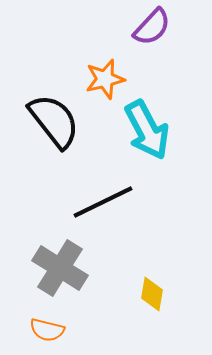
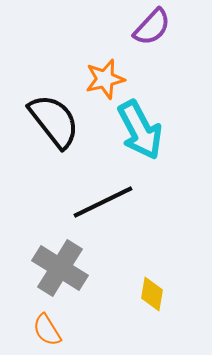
cyan arrow: moved 7 px left
orange semicircle: rotated 44 degrees clockwise
